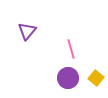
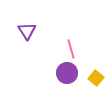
purple triangle: rotated 12 degrees counterclockwise
purple circle: moved 1 px left, 5 px up
